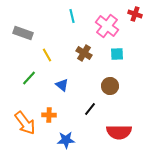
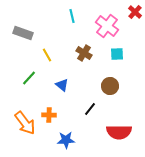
red cross: moved 2 px up; rotated 24 degrees clockwise
